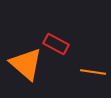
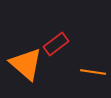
red rectangle: rotated 65 degrees counterclockwise
